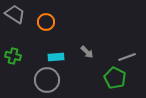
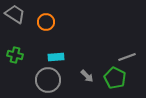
gray arrow: moved 24 px down
green cross: moved 2 px right, 1 px up
gray circle: moved 1 px right
